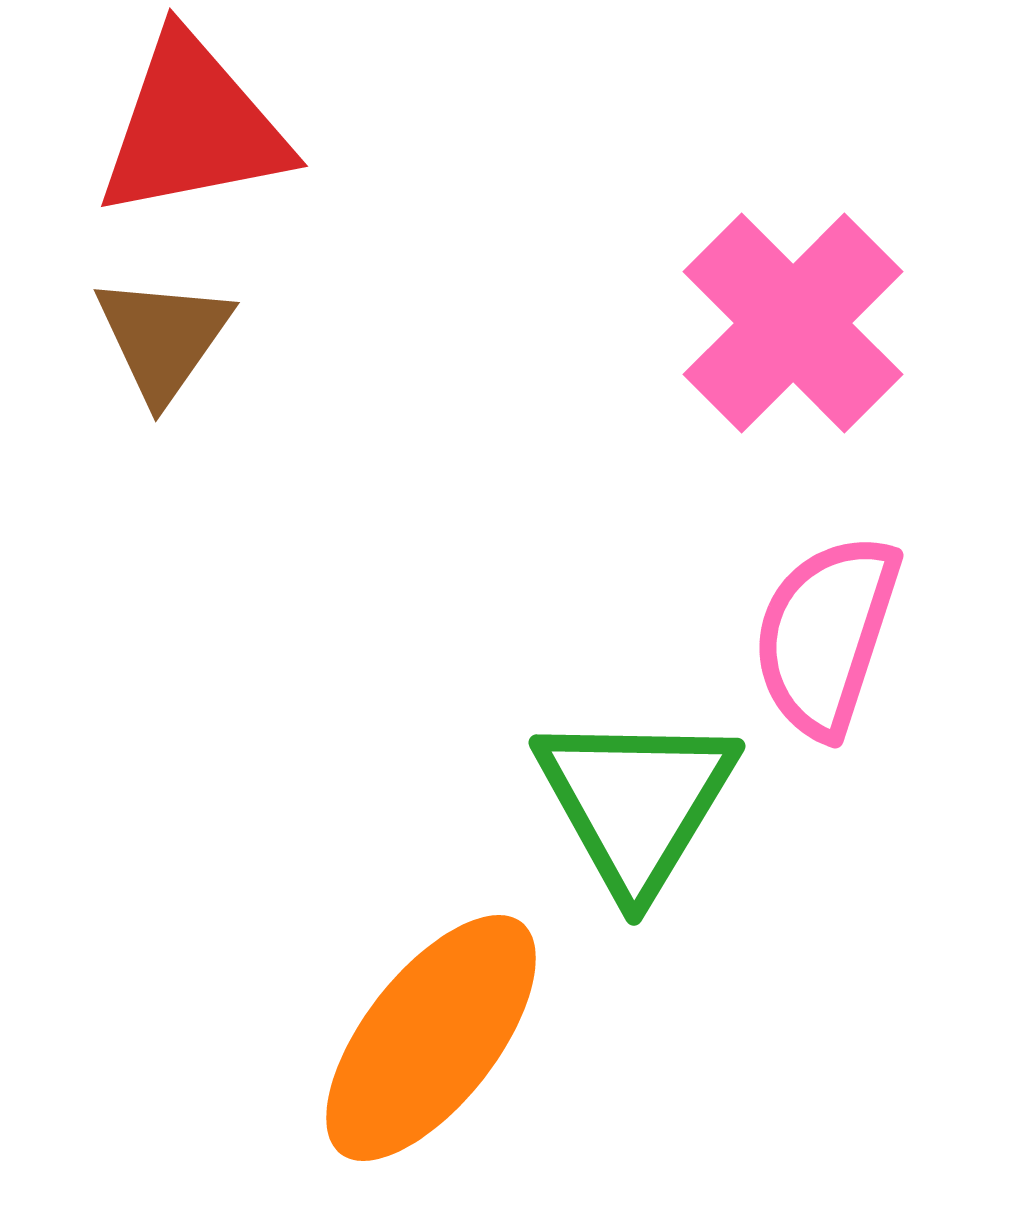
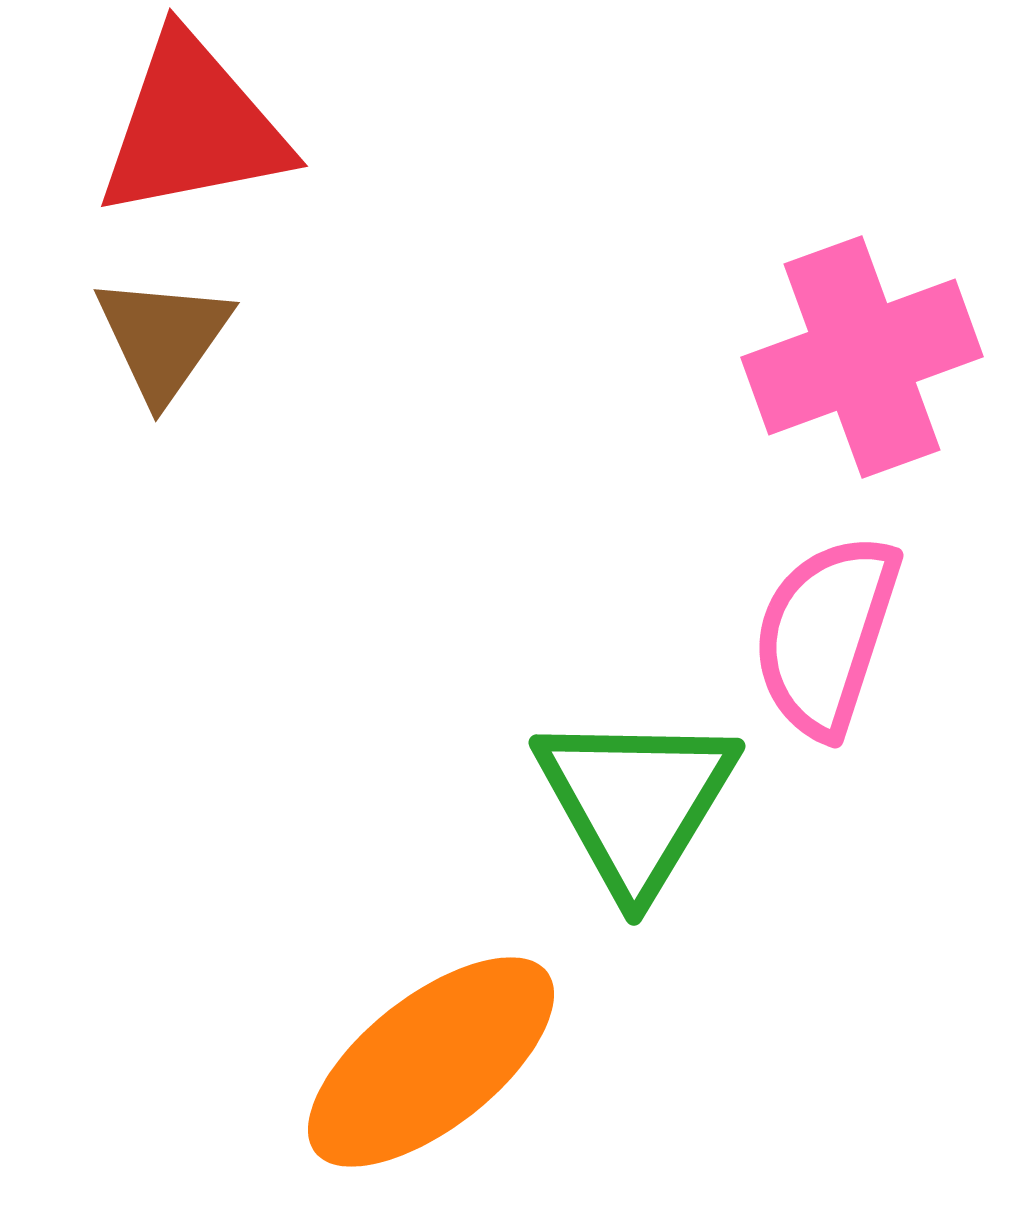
pink cross: moved 69 px right, 34 px down; rotated 25 degrees clockwise
orange ellipse: moved 24 px down; rotated 14 degrees clockwise
